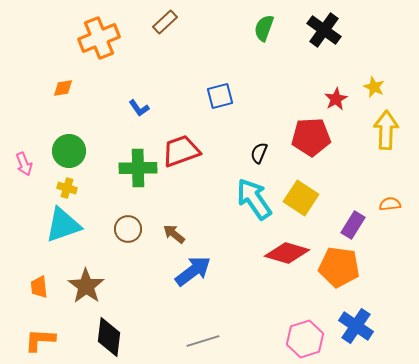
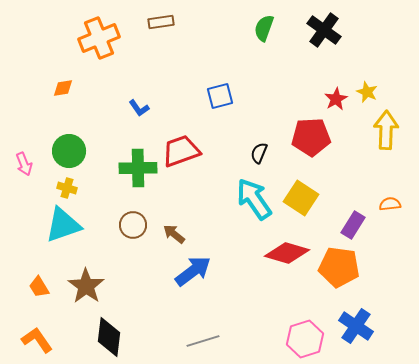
brown rectangle: moved 4 px left; rotated 35 degrees clockwise
yellow star: moved 7 px left, 5 px down
brown circle: moved 5 px right, 4 px up
orange trapezoid: rotated 25 degrees counterclockwise
orange L-shape: moved 3 px left; rotated 52 degrees clockwise
